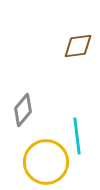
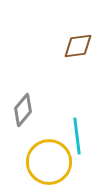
yellow circle: moved 3 px right
